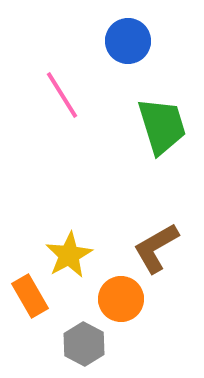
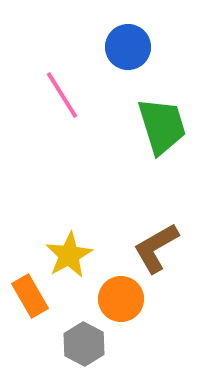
blue circle: moved 6 px down
